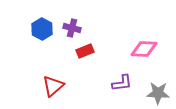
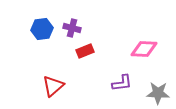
blue hexagon: rotated 25 degrees clockwise
